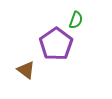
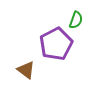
purple pentagon: rotated 8 degrees clockwise
